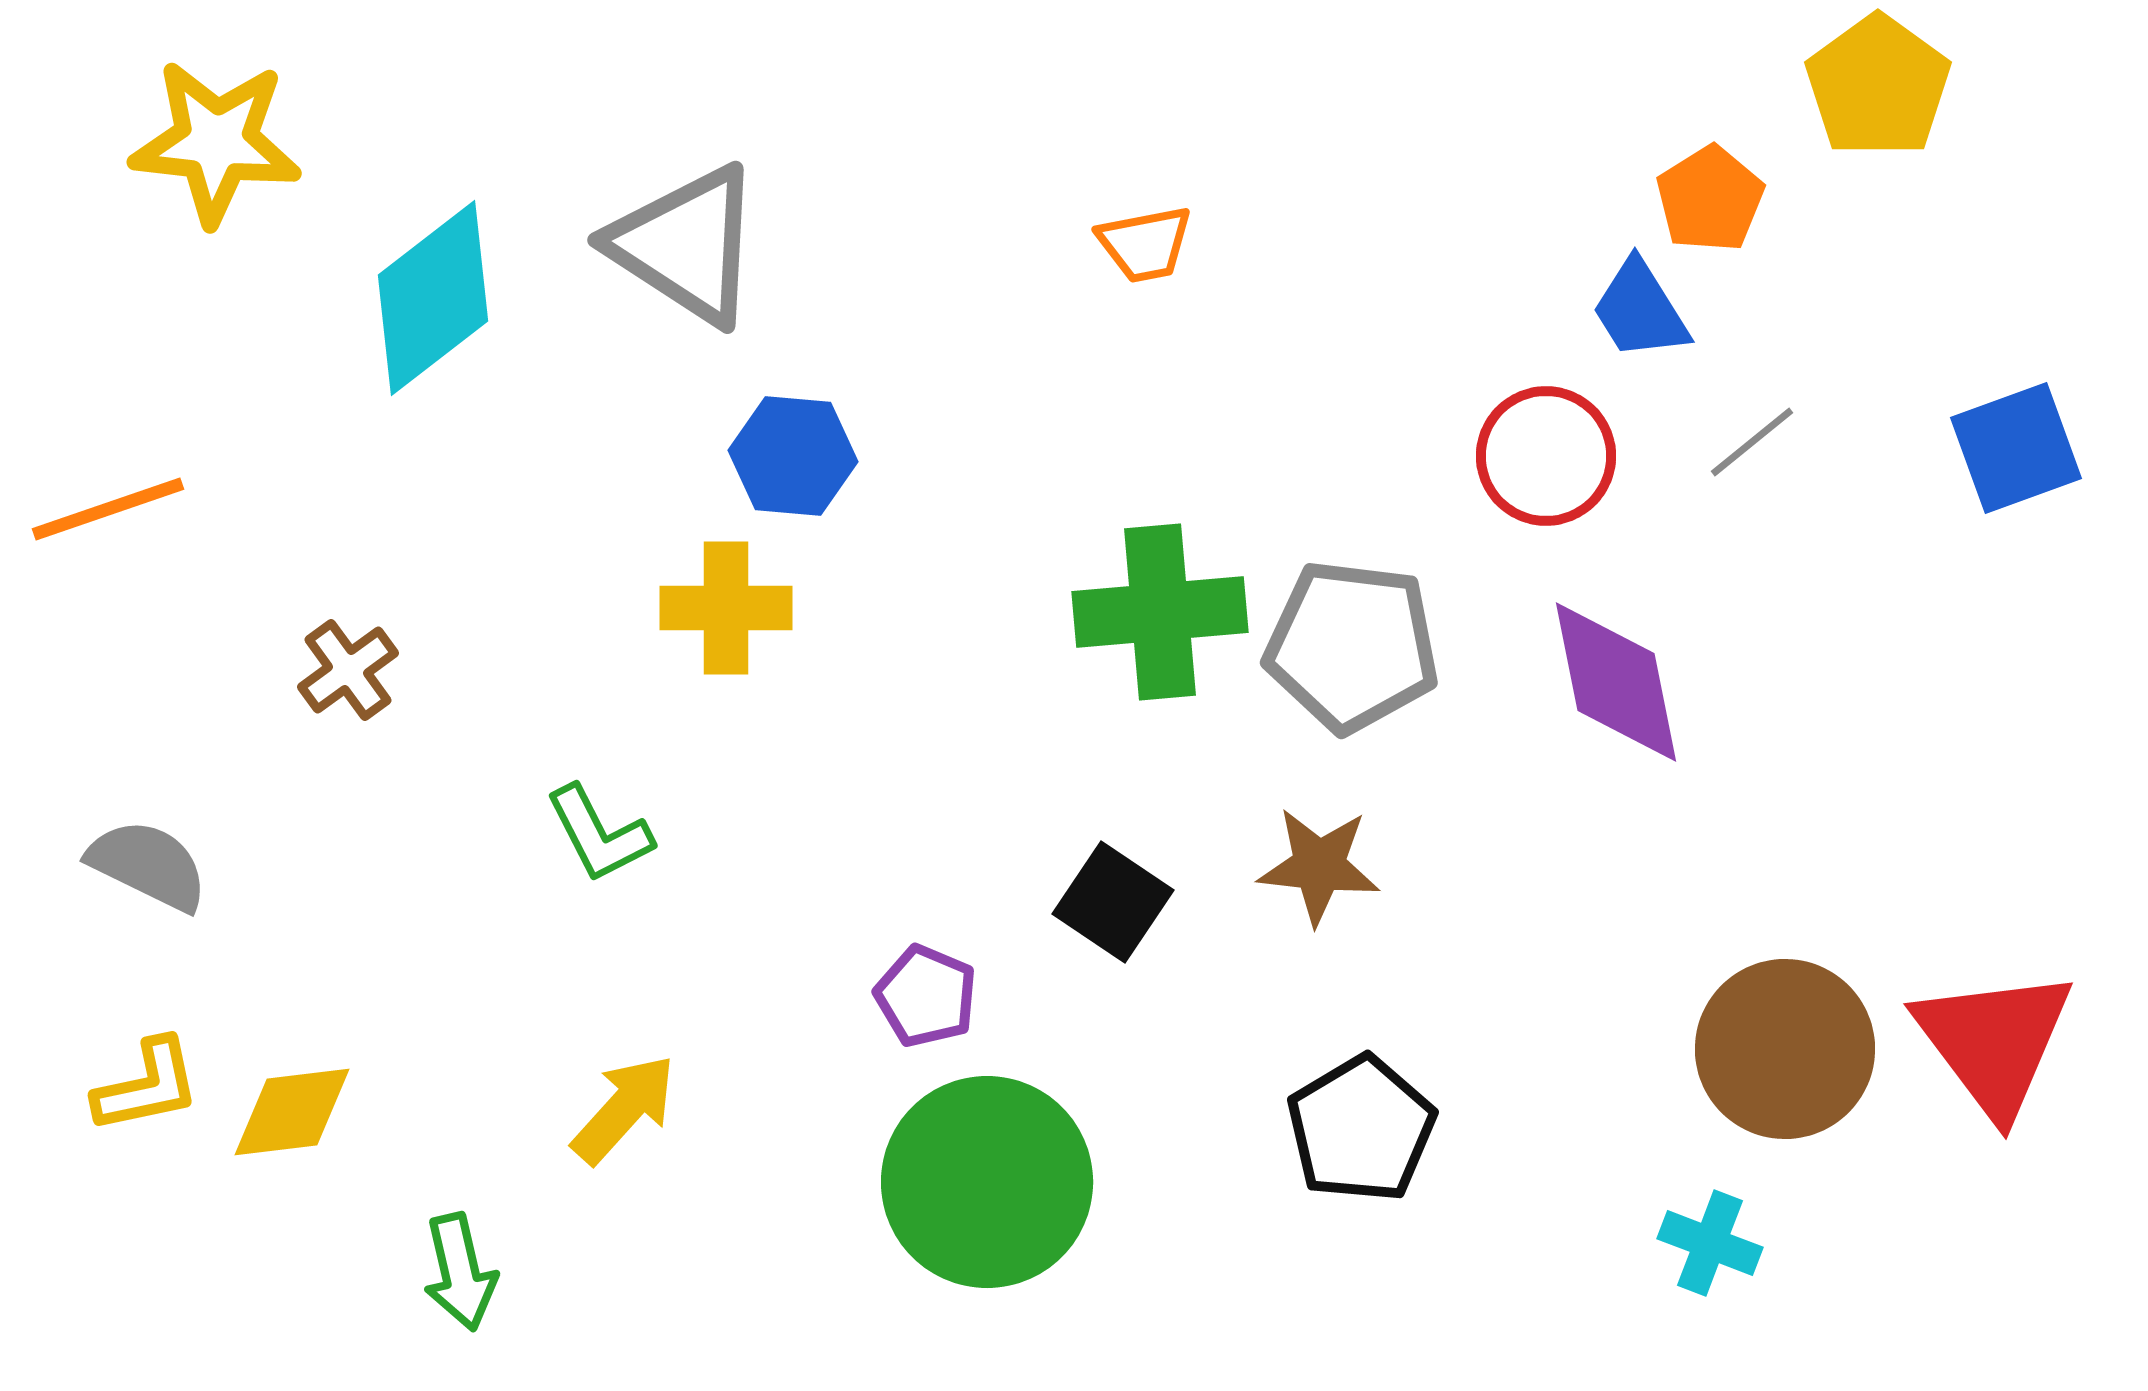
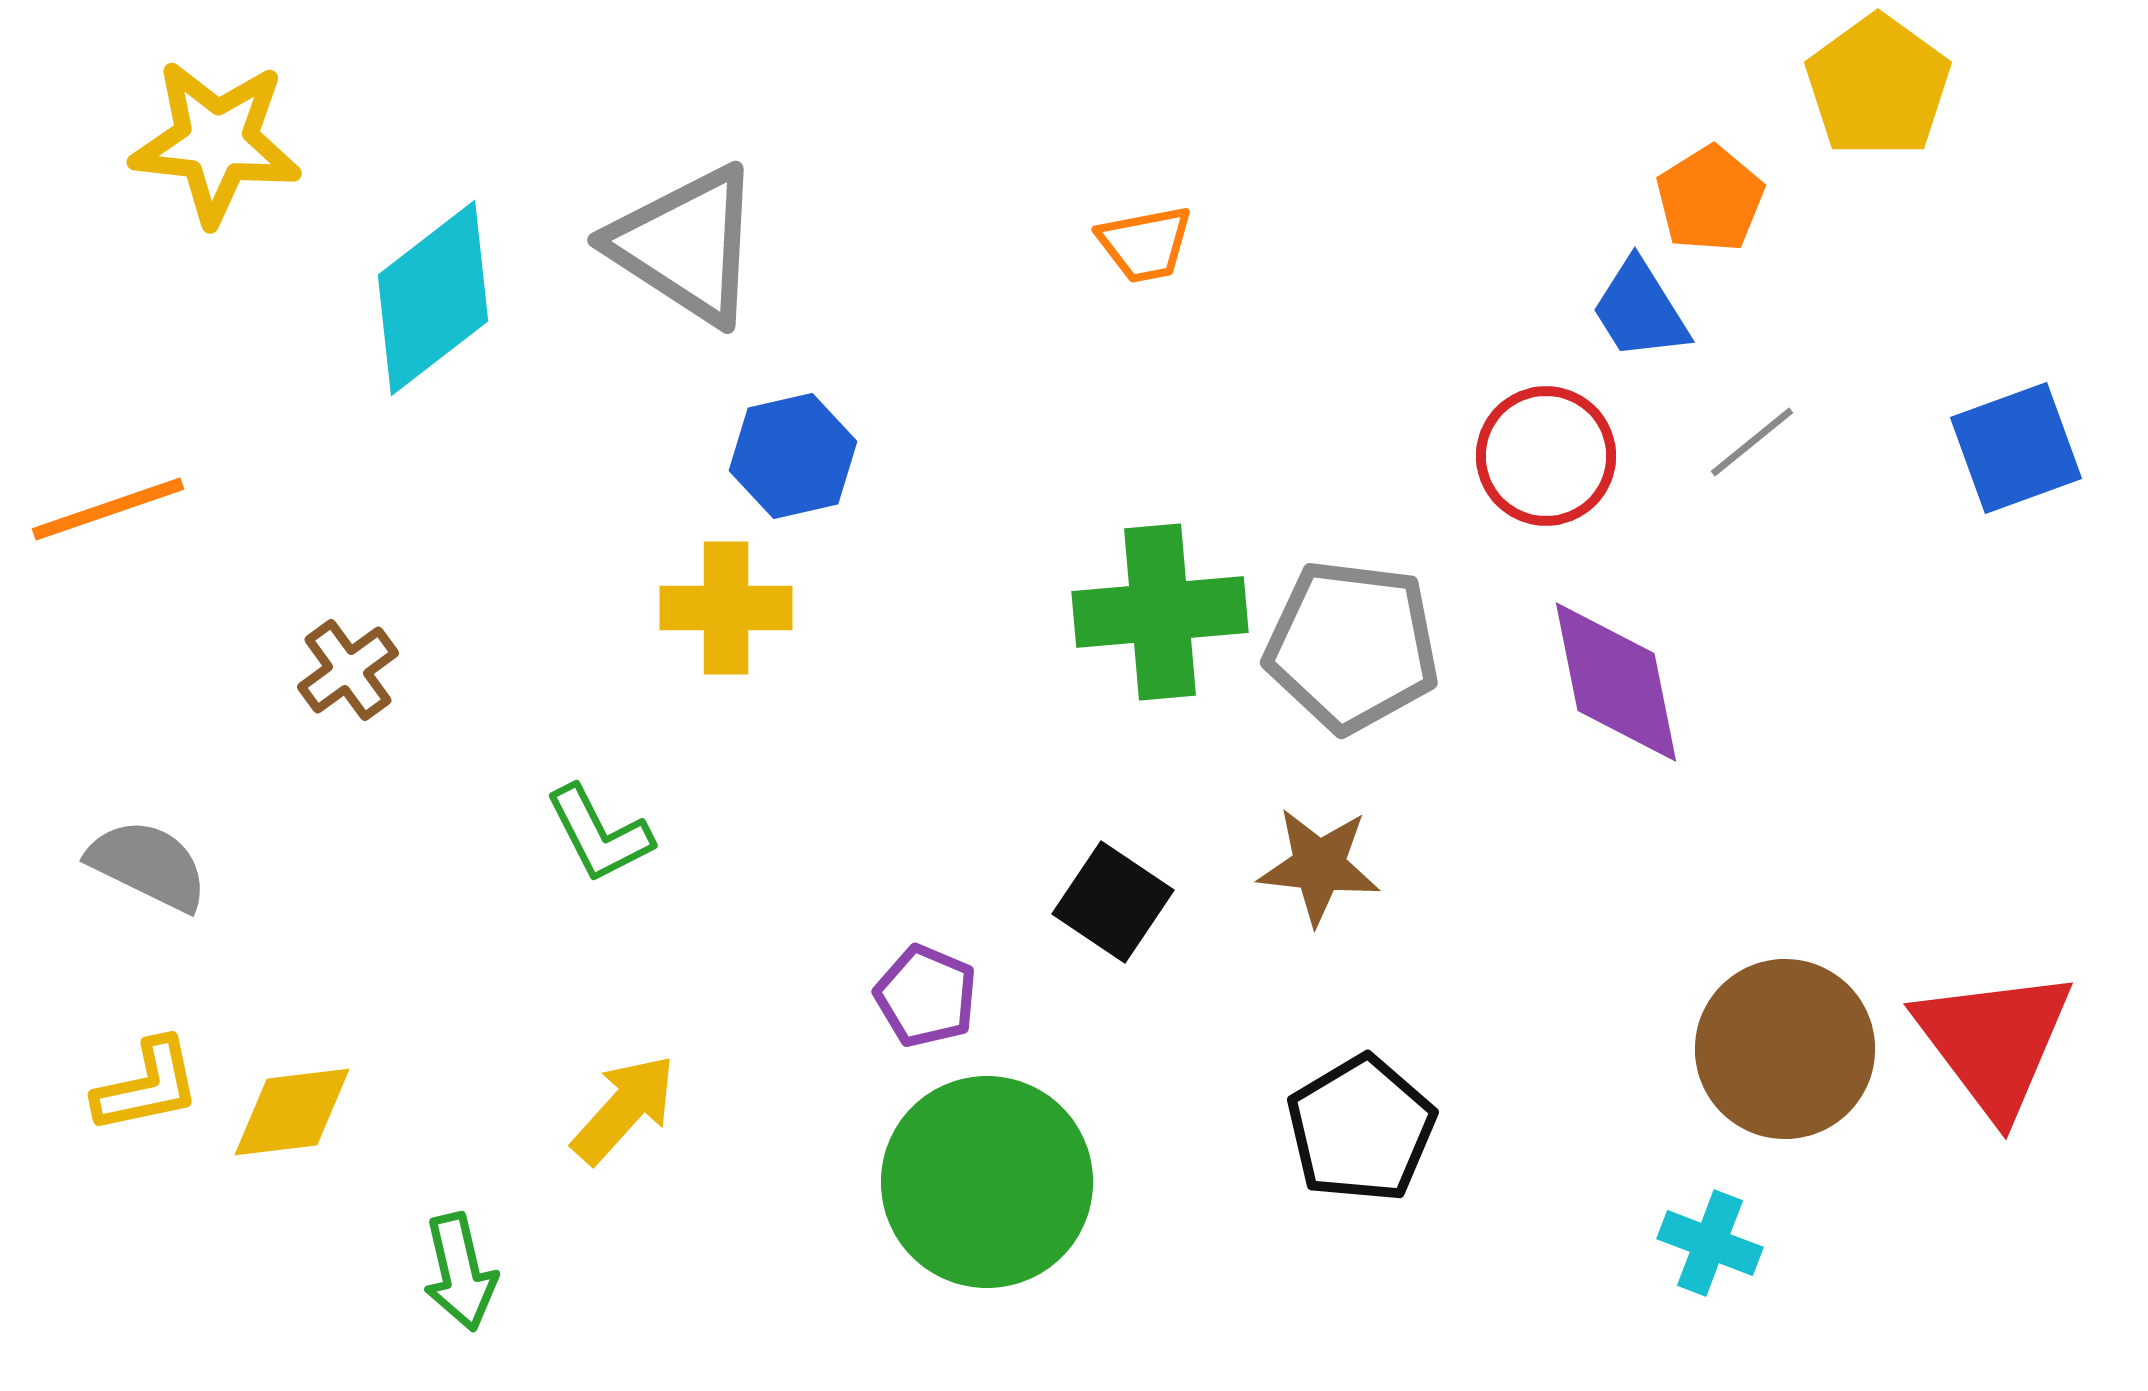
blue hexagon: rotated 18 degrees counterclockwise
